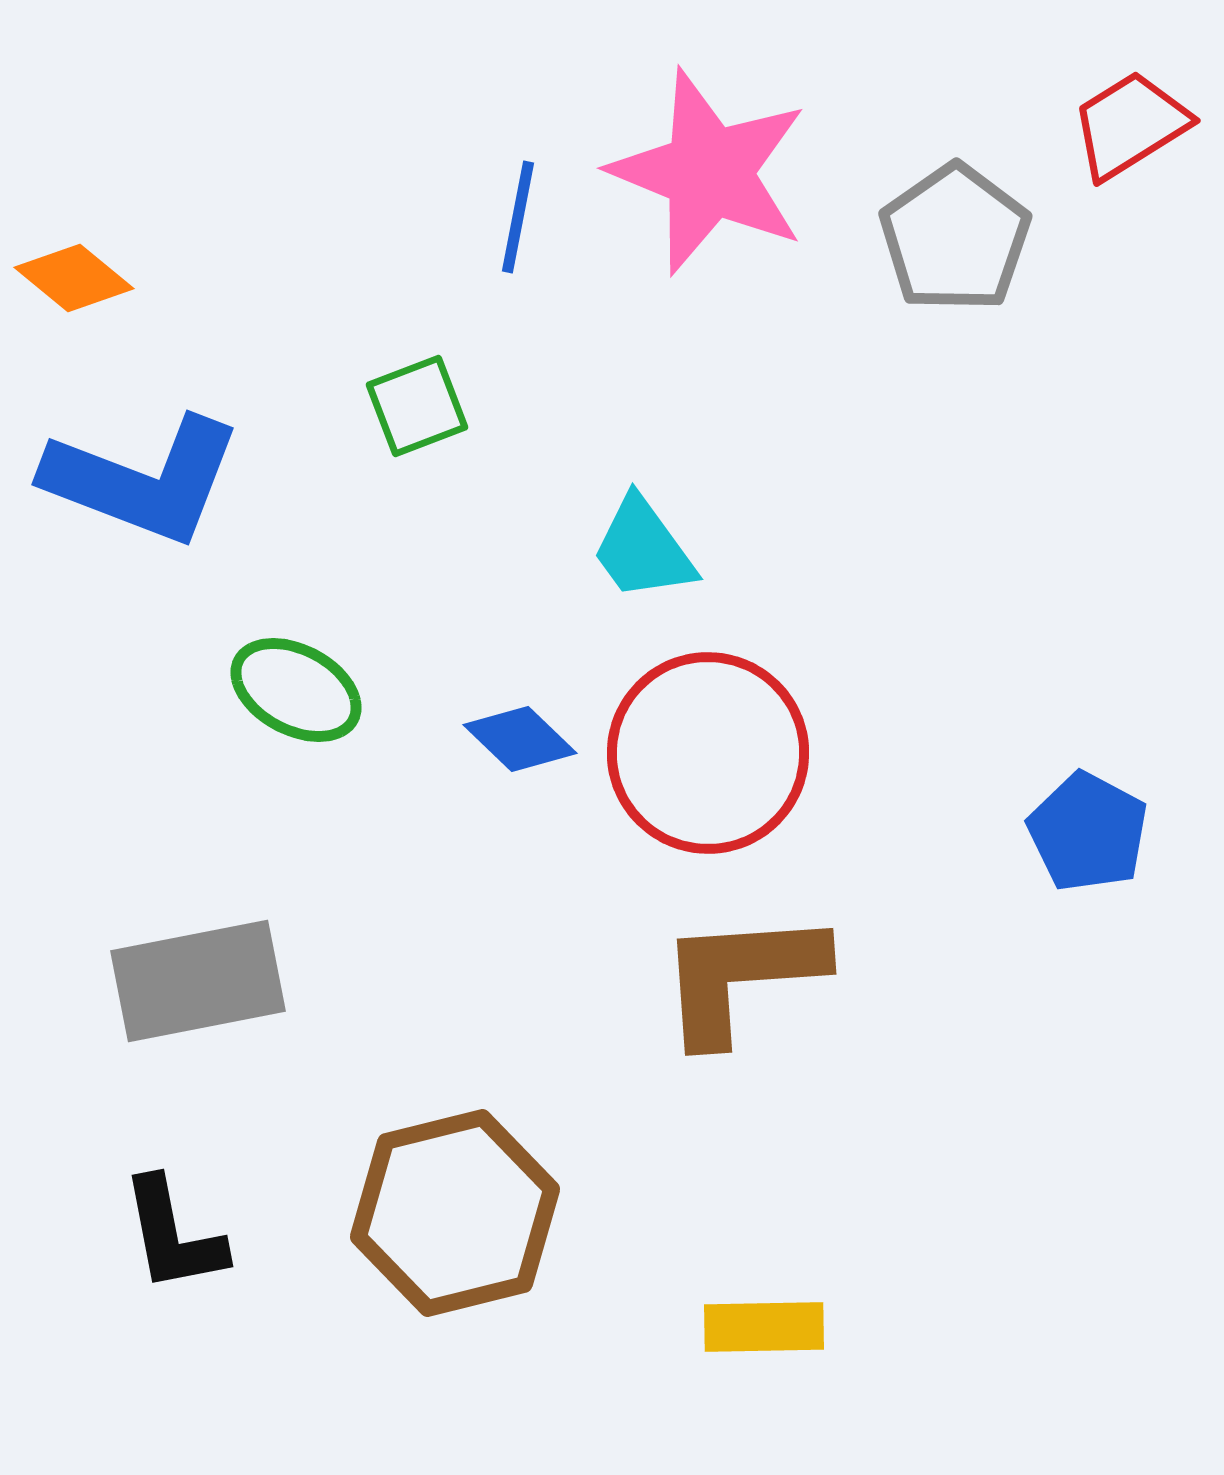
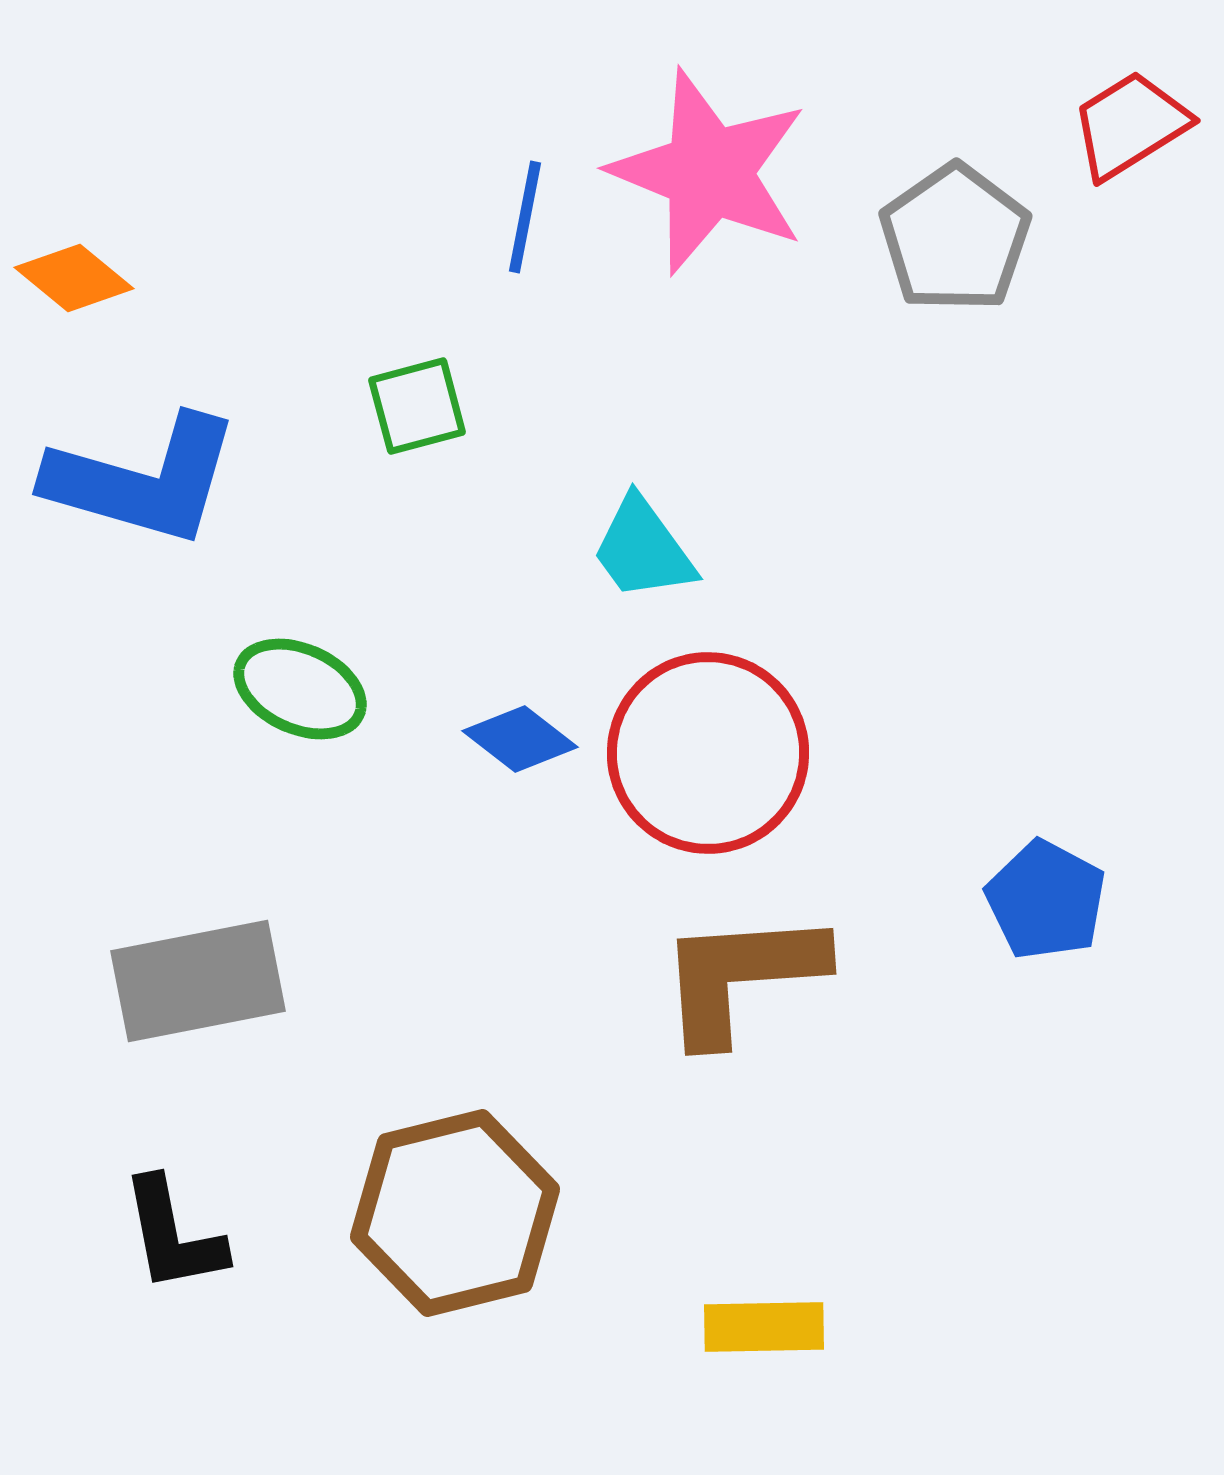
blue line: moved 7 px right
green square: rotated 6 degrees clockwise
blue L-shape: rotated 5 degrees counterclockwise
green ellipse: moved 4 px right, 1 px up; rotated 4 degrees counterclockwise
blue diamond: rotated 6 degrees counterclockwise
blue pentagon: moved 42 px left, 68 px down
